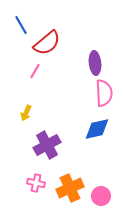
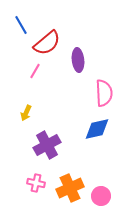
purple ellipse: moved 17 px left, 3 px up
